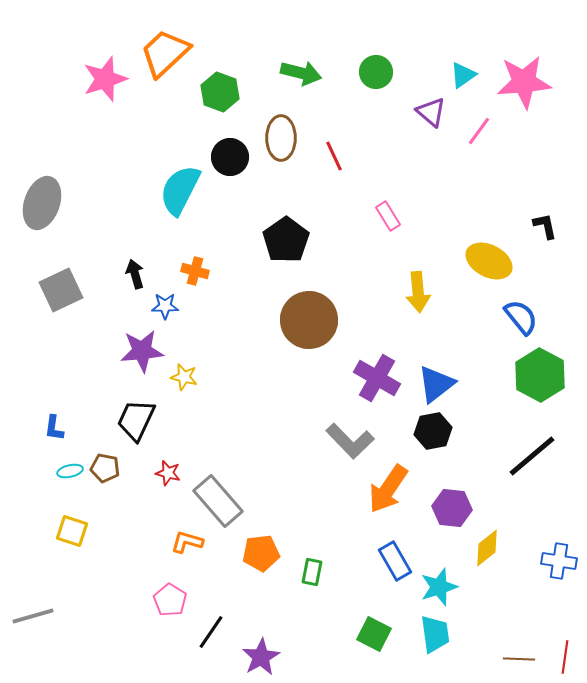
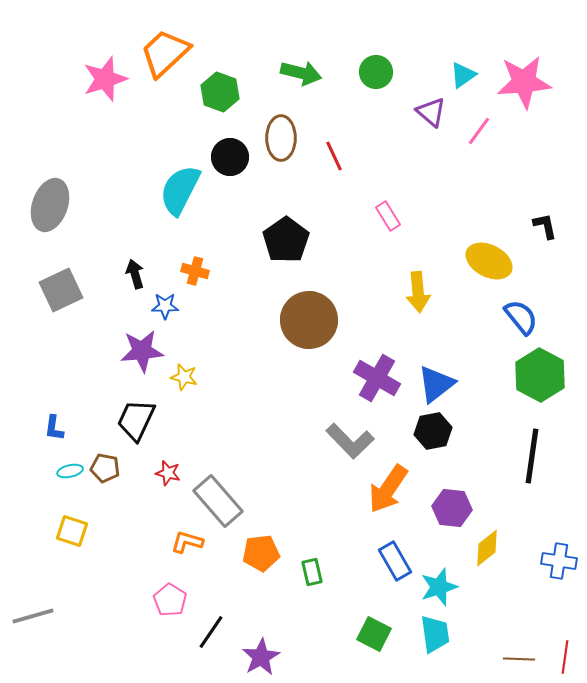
gray ellipse at (42, 203): moved 8 px right, 2 px down
black line at (532, 456): rotated 42 degrees counterclockwise
green rectangle at (312, 572): rotated 24 degrees counterclockwise
